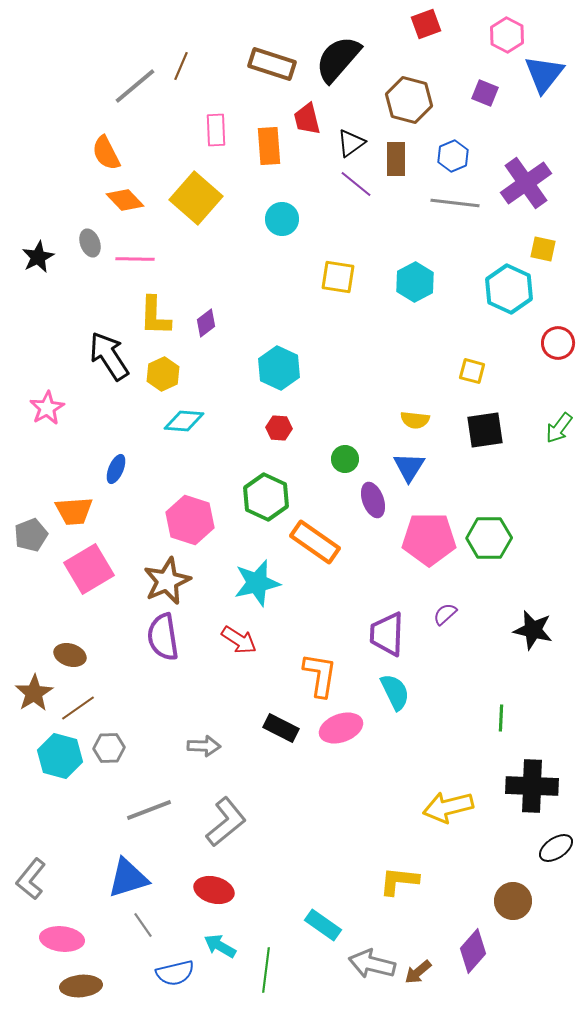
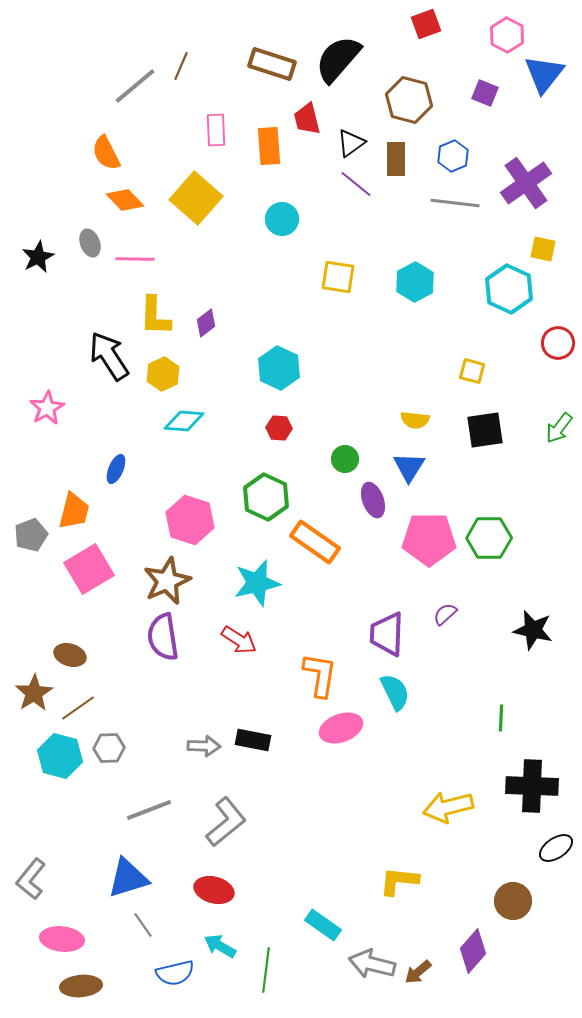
orange trapezoid at (74, 511): rotated 72 degrees counterclockwise
black rectangle at (281, 728): moved 28 px left, 12 px down; rotated 16 degrees counterclockwise
